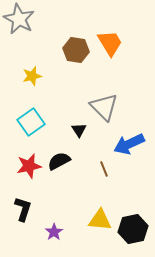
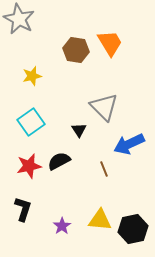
purple star: moved 8 px right, 6 px up
